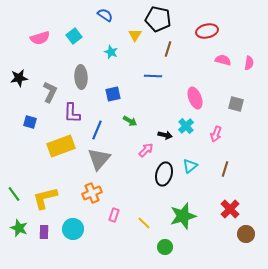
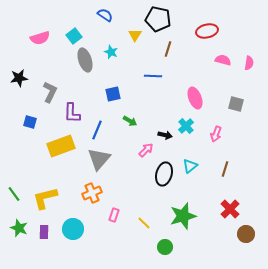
gray ellipse at (81, 77): moved 4 px right, 17 px up; rotated 15 degrees counterclockwise
